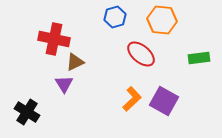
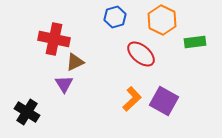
orange hexagon: rotated 20 degrees clockwise
green rectangle: moved 4 px left, 16 px up
